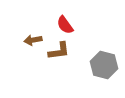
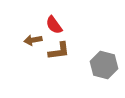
red semicircle: moved 11 px left
